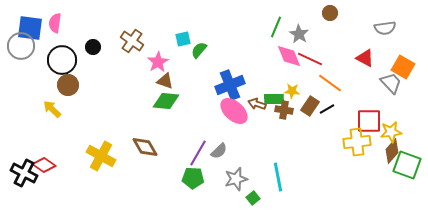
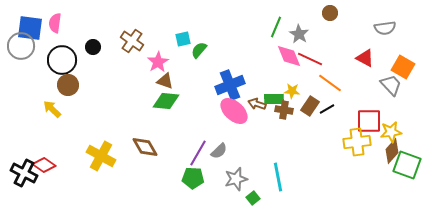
gray trapezoid at (391, 83): moved 2 px down
